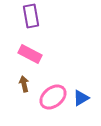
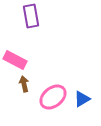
pink rectangle: moved 15 px left, 6 px down
blue triangle: moved 1 px right, 1 px down
